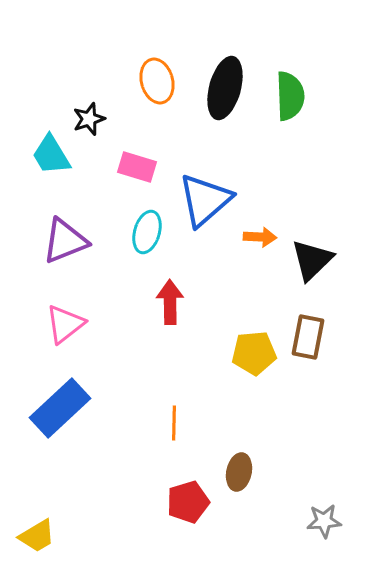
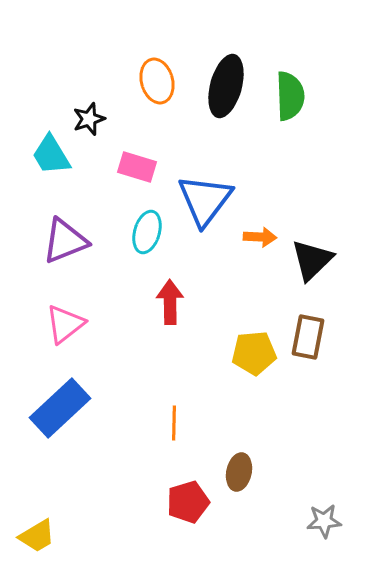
black ellipse: moved 1 px right, 2 px up
blue triangle: rotated 12 degrees counterclockwise
